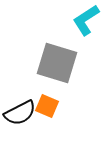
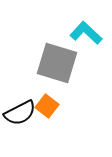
cyan L-shape: moved 13 px down; rotated 76 degrees clockwise
orange square: rotated 15 degrees clockwise
